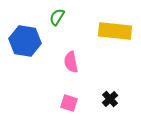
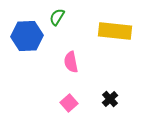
blue hexagon: moved 2 px right, 5 px up; rotated 12 degrees counterclockwise
pink square: rotated 30 degrees clockwise
